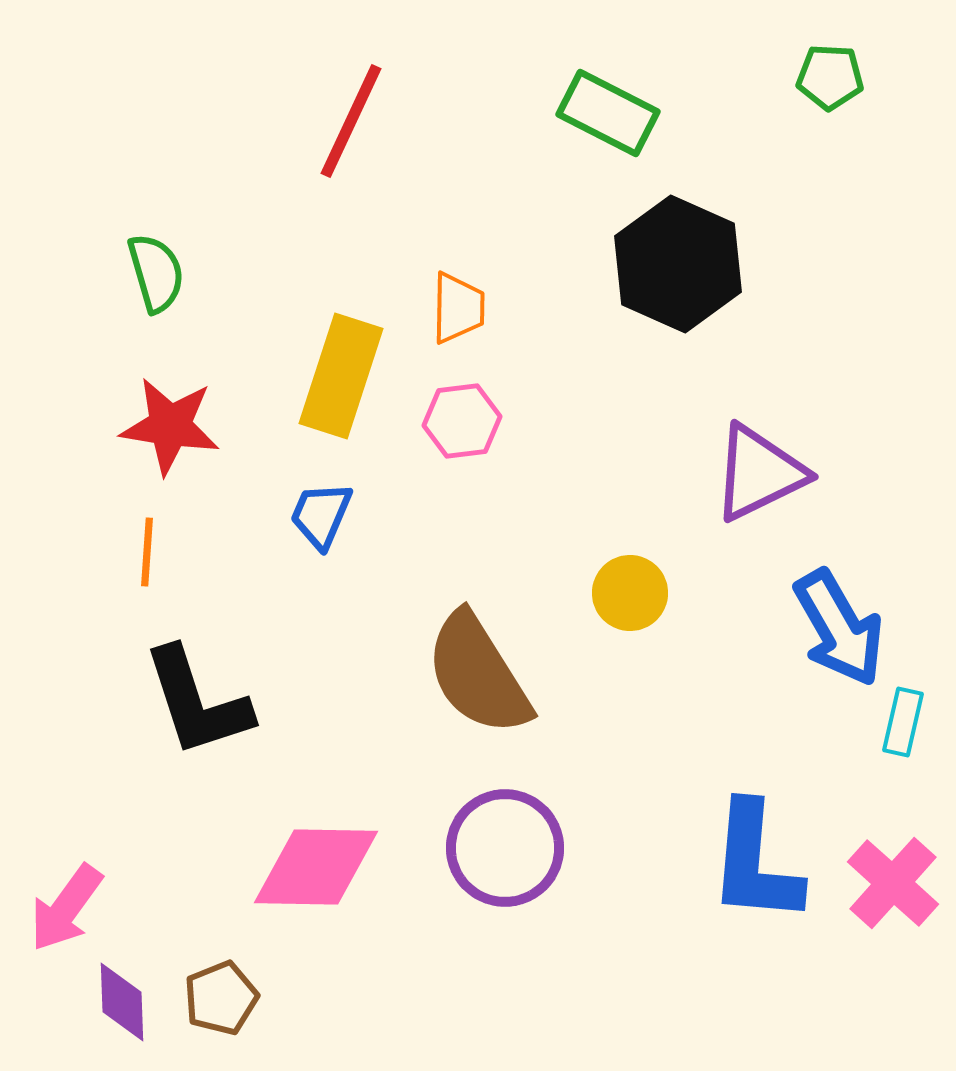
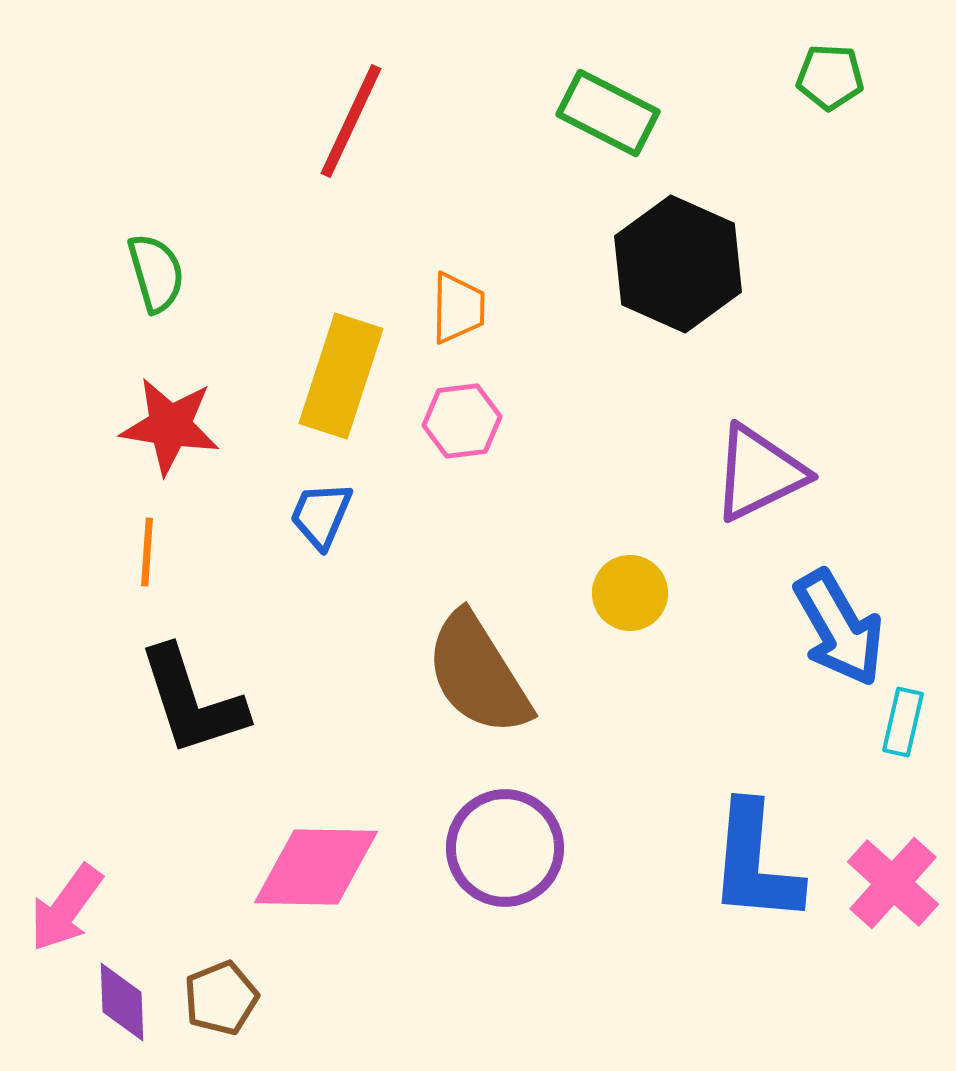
black L-shape: moved 5 px left, 1 px up
